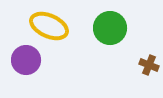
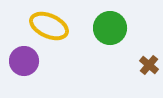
purple circle: moved 2 px left, 1 px down
brown cross: rotated 18 degrees clockwise
